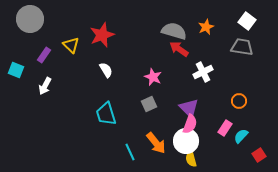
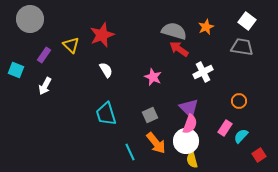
gray square: moved 1 px right, 11 px down
yellow semicircle: moved 1 px right, 1 px down
